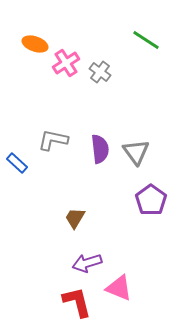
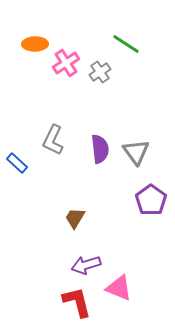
green line: moved 20 px left, 4 px down
orange ellipse: rotated 20 degrees counterclockwise
gray cross: rotated 20 degrees clockwise
gray L-shape: rotated 76 degrees counterclockwise
purple arrow: moved 1 px left, 2 px down
